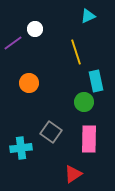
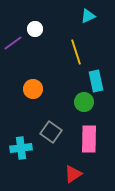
orange circle: moved 4 px right, 6 px down
